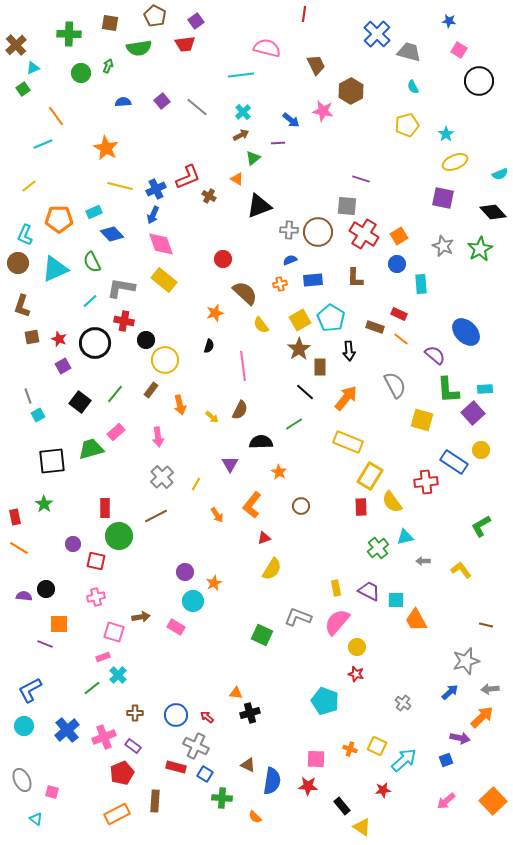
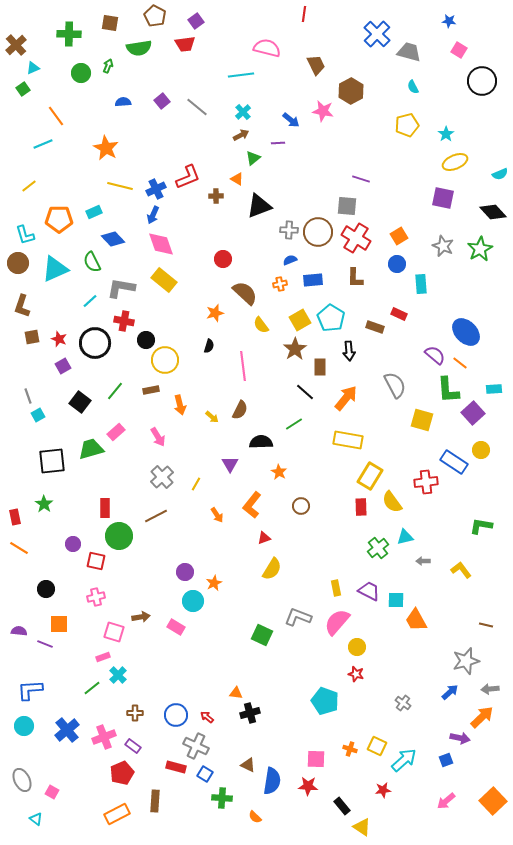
black circle at (479, 81): moved 3 px right
brown cross at (209, 196): moved 7 px right; rotated 32 degrees counterclockwise
blue diamond at (112, 234): moved 1 px right, 5 px down
red cross at (364, 234): moved 8 px left, 4 px down
cyan L-shape at (25, 235): rotated 40 degrees counterclockwise
orange line at (401, 339): moved 59 px right, 24 px down
brown star at (299, 349): moved 4 px left
cyan rectangle at (485, 389): moved 9 px right
brown rectangle at (151, 390): rotated 42 degrees clockwise
green line at (115, 394): moved 3 px up
pink arrow at (158, 437): rotated 24 degrees counterclockwise
yellow rectangle at (348, 442): moved 2 px up; rotated 12 degrees counterclockwise
green L-shape at (481, 526): rotated 40 degrees clockwise
purple semicircle at (24, 596): moved 5 px left, 35 px down
blue L-shape at (30, 690): rotated 24 degrees clockwise
pink square at (52, 792): rotated 16 degrees clockwise
